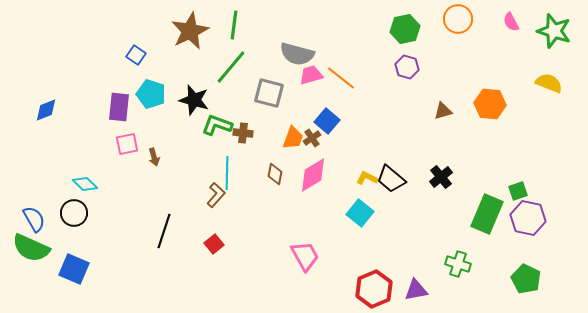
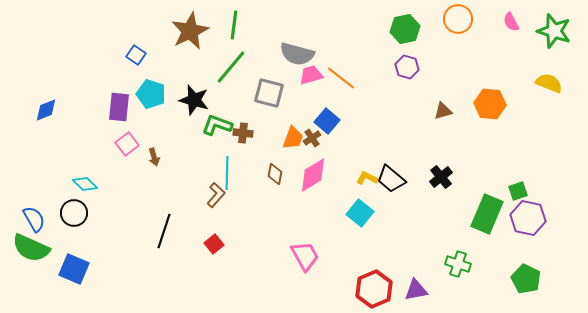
pink square at (127, 144): rotated 25 degrees counterclockwise
